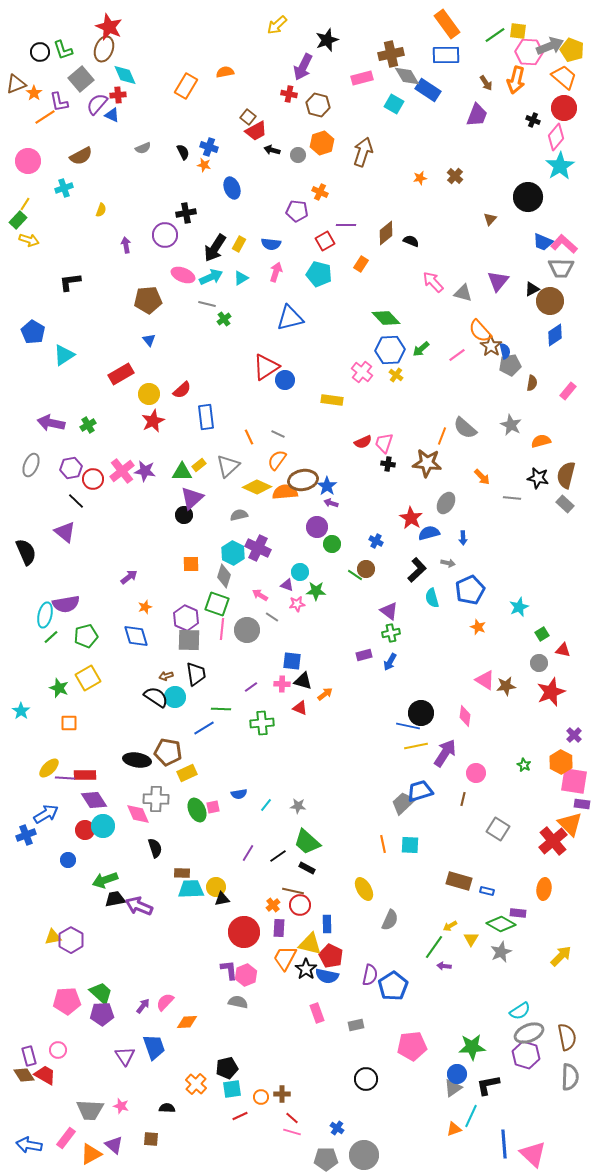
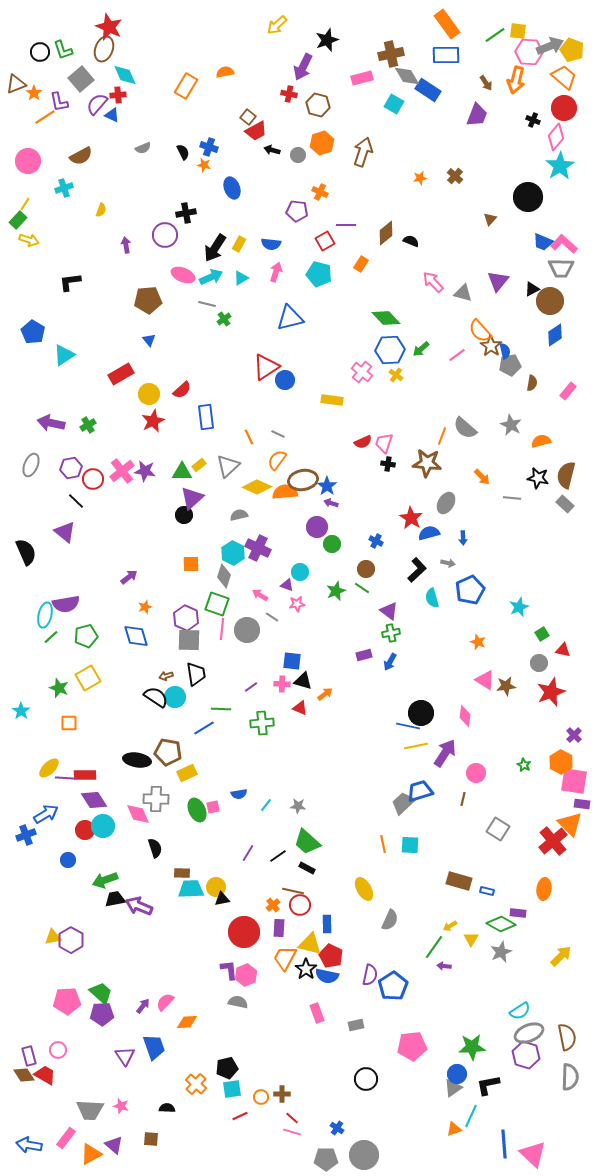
green line at (355, 575): moved 7 px right, 13 px down
green star at (316, 591): moved 20 px right; rotated 24 degrees counterclockwise
orange star at (478, 627): moved 15 px down
